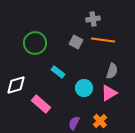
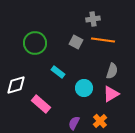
pink triangle: moved 2 px right, 1 px down
